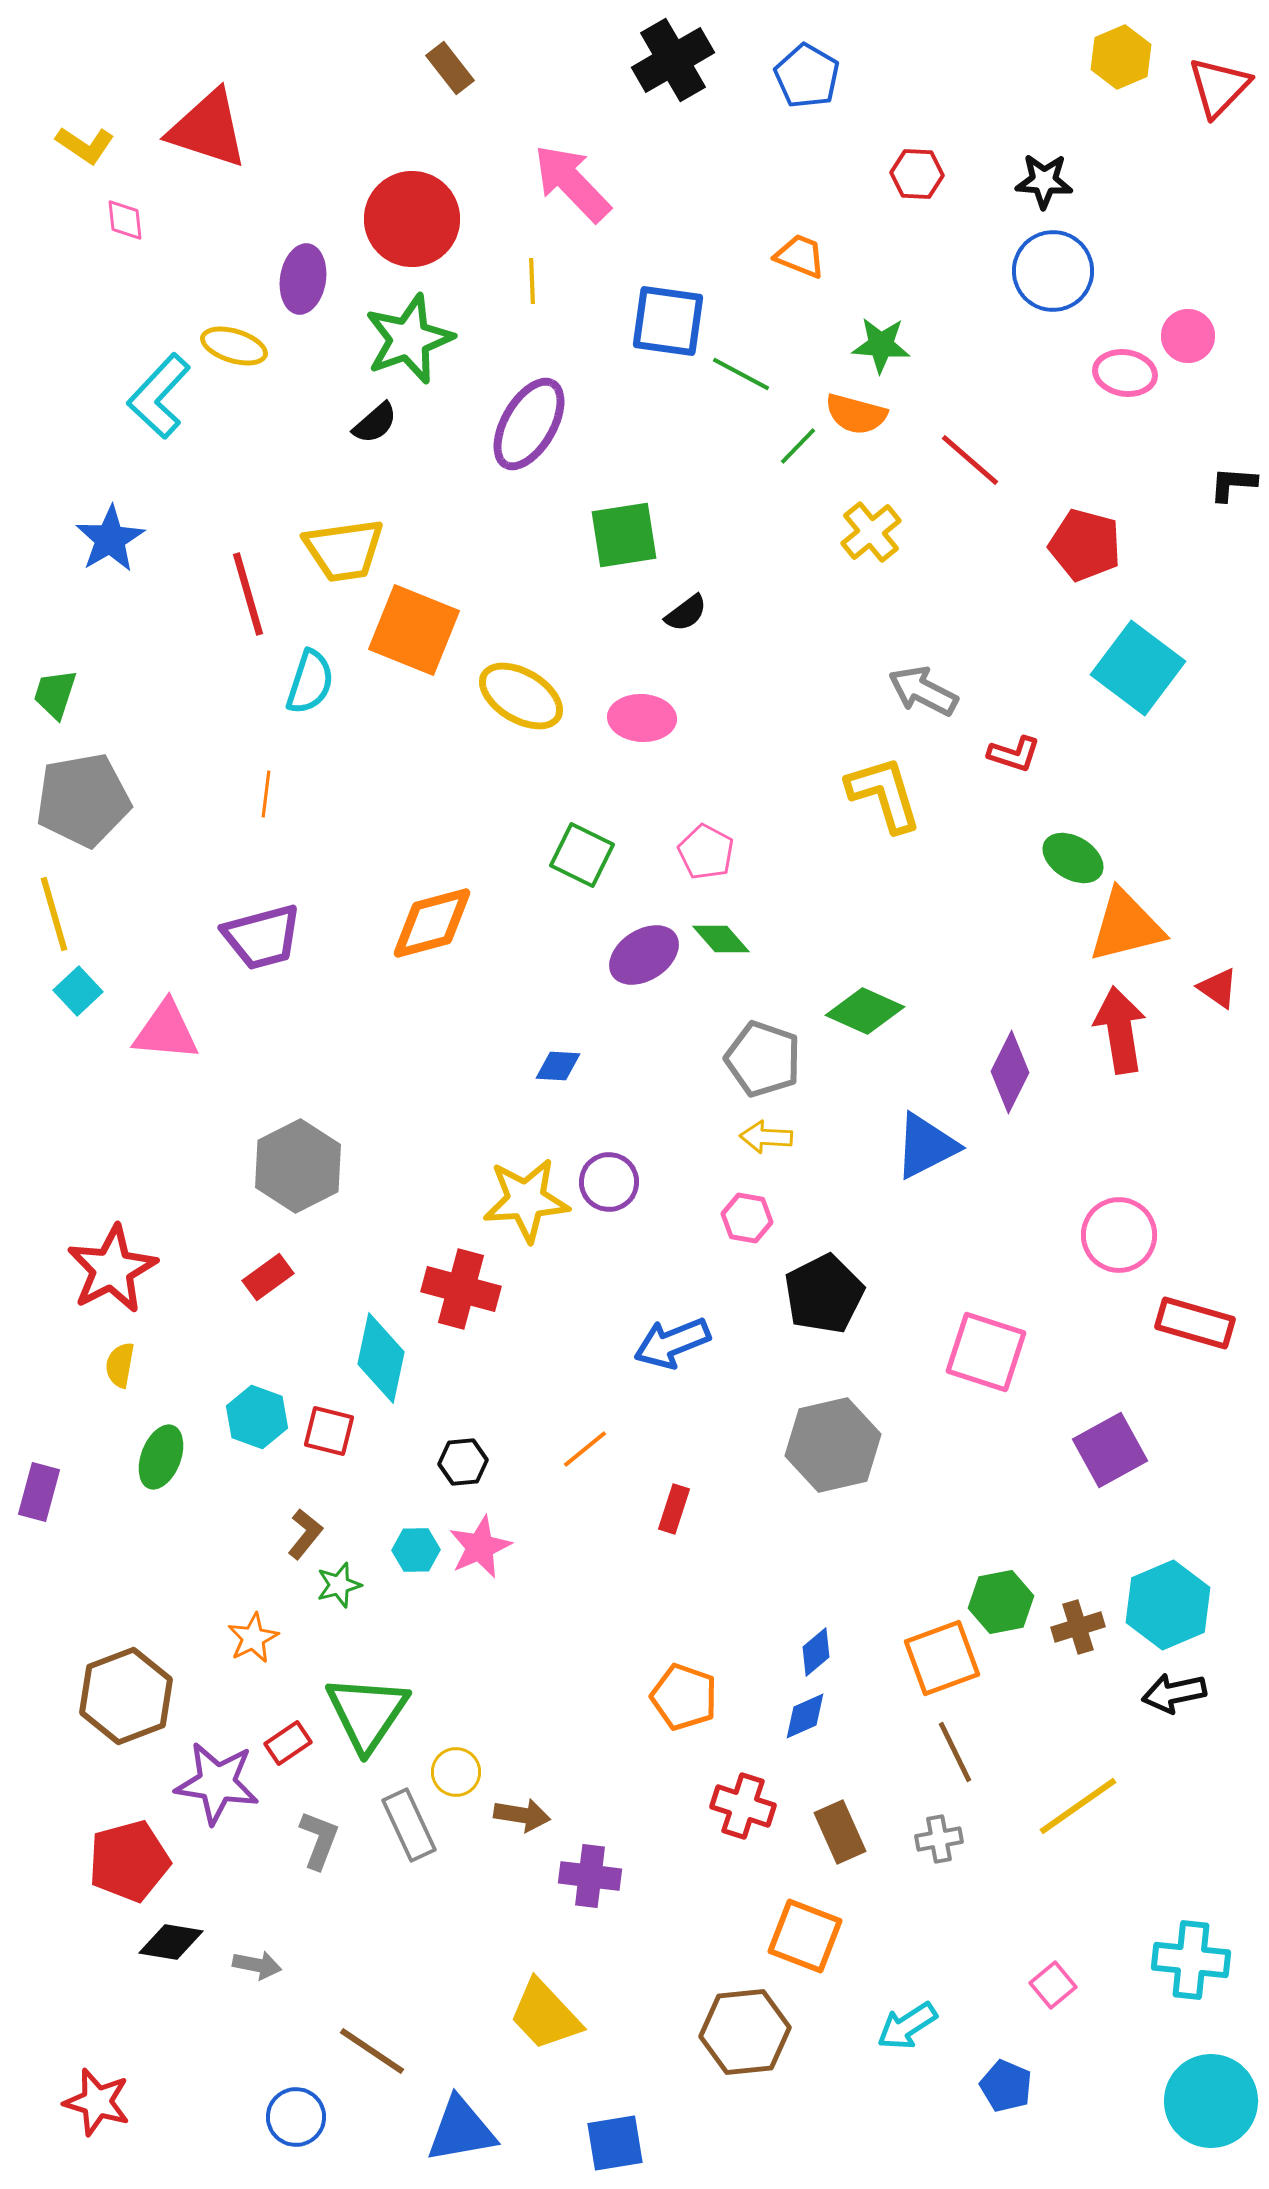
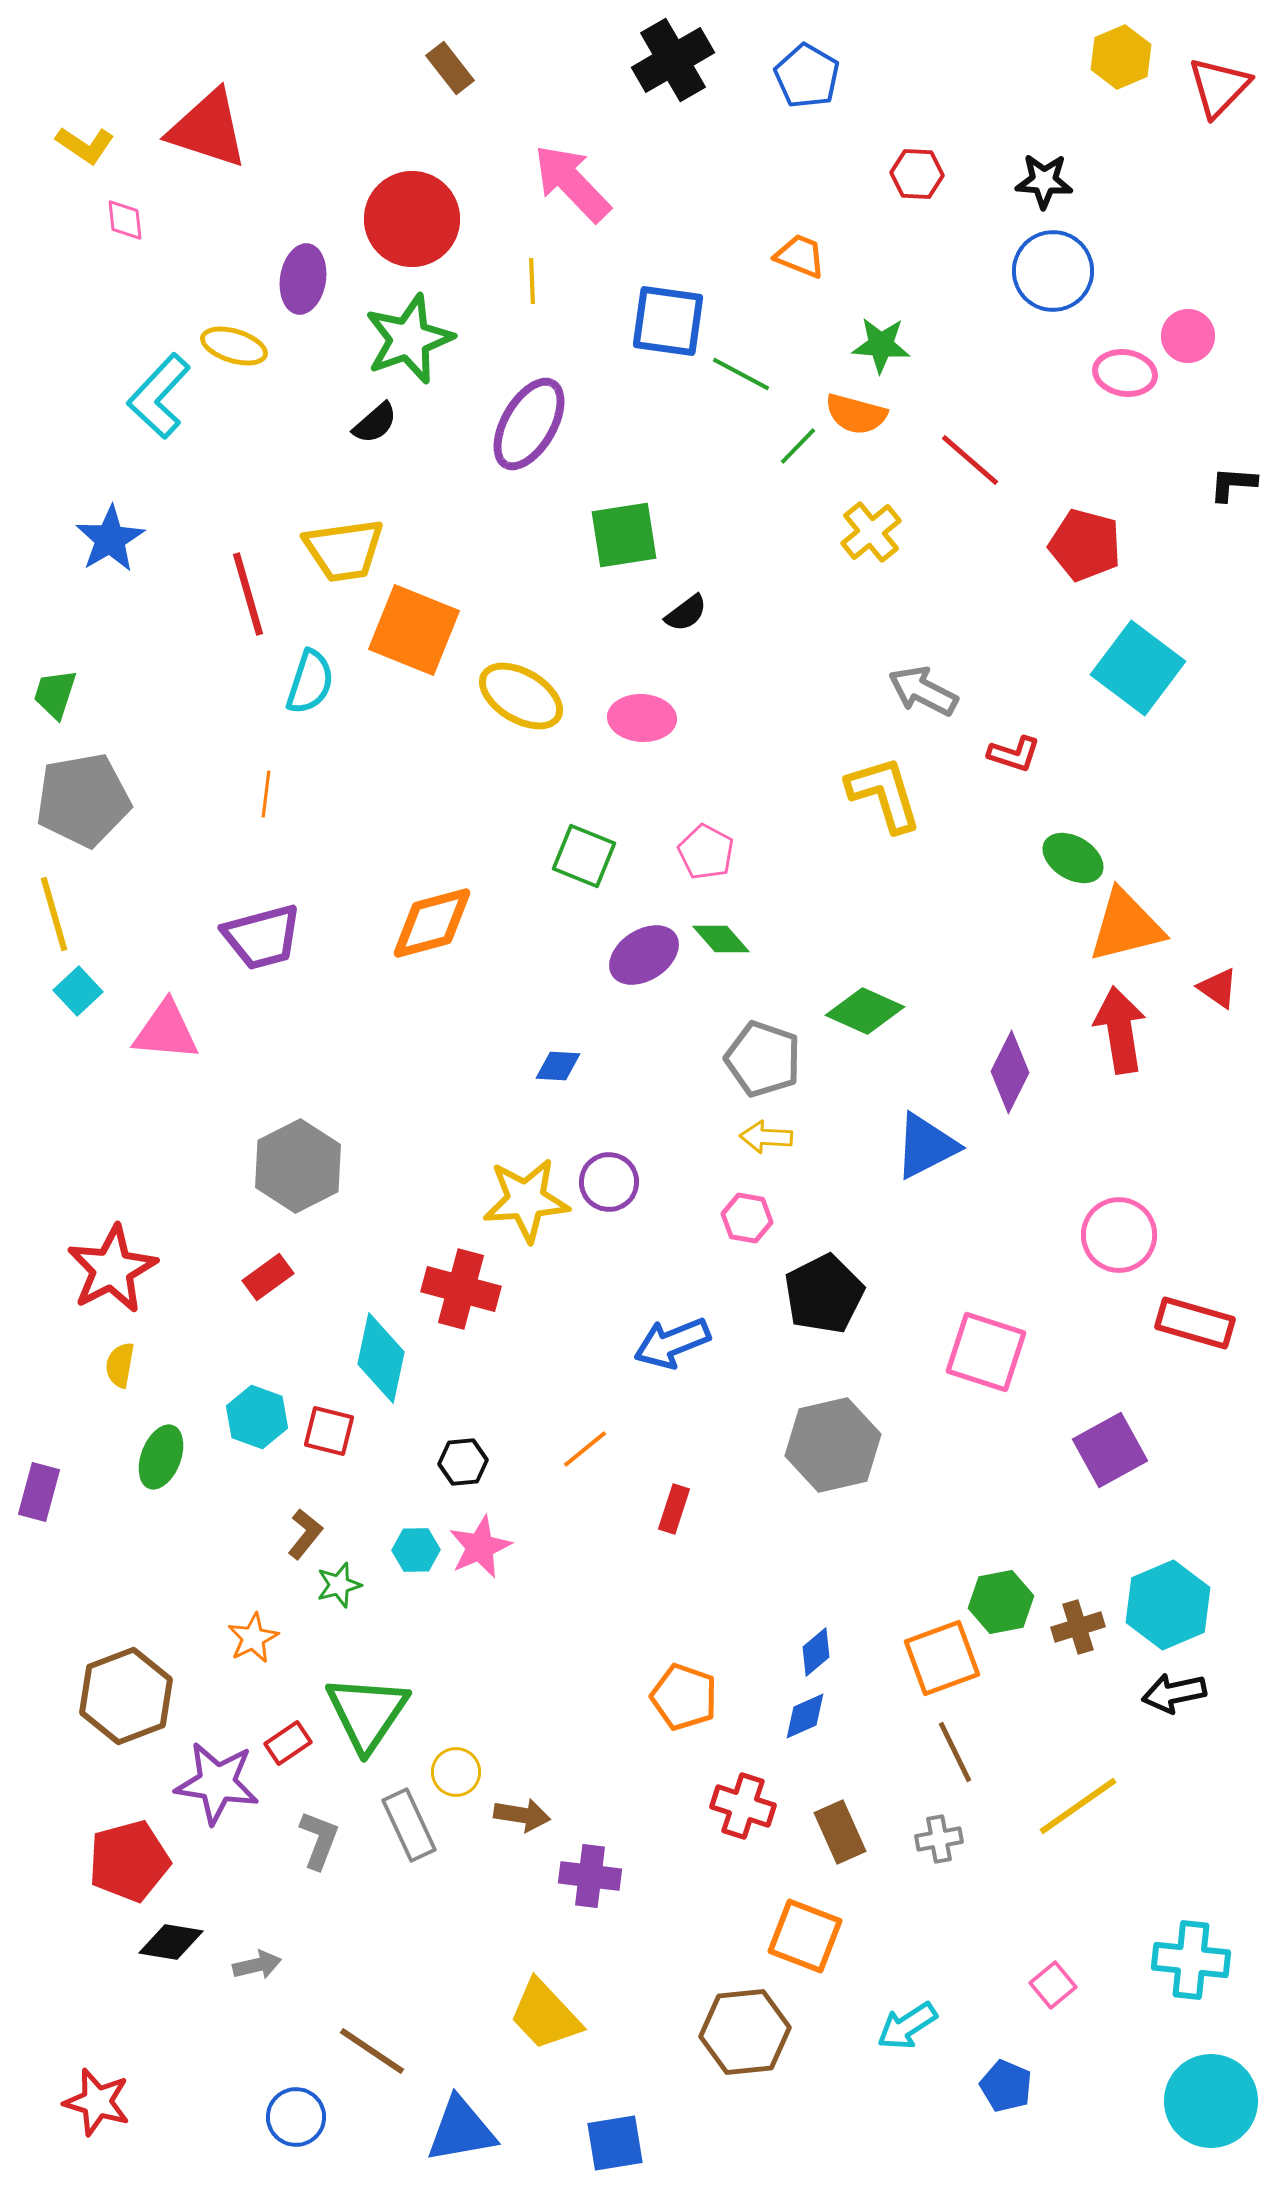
green square at (582, 855): moved 2 px right, 1 px down; rotated 4 degrees counterclockwise
gray arrow at (257, 1965): rotated 24 degrees counterclockwise
